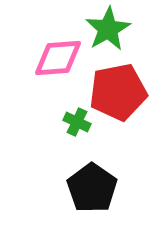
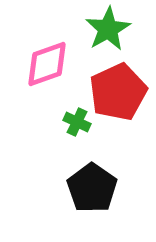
pink diamond: moved 11 px left, 6 px down; rotated 15 degrees counterclockwise
red pentagon: rotated 14 degrees counterclockwise
